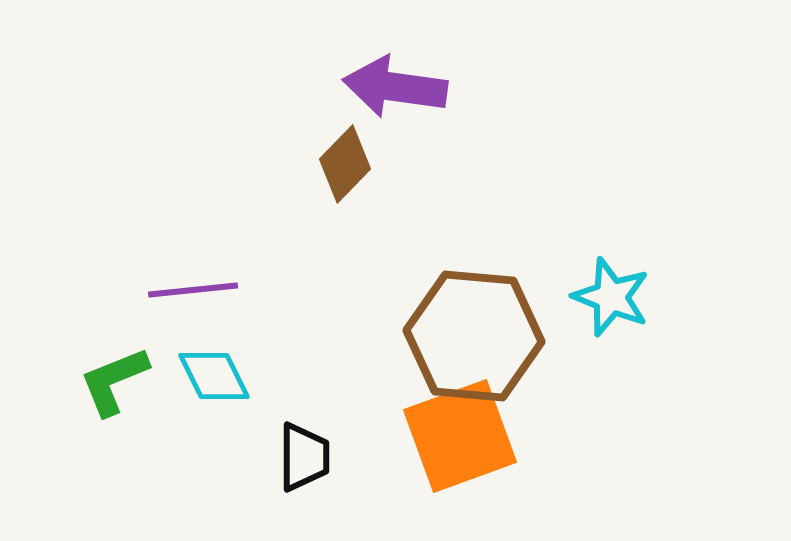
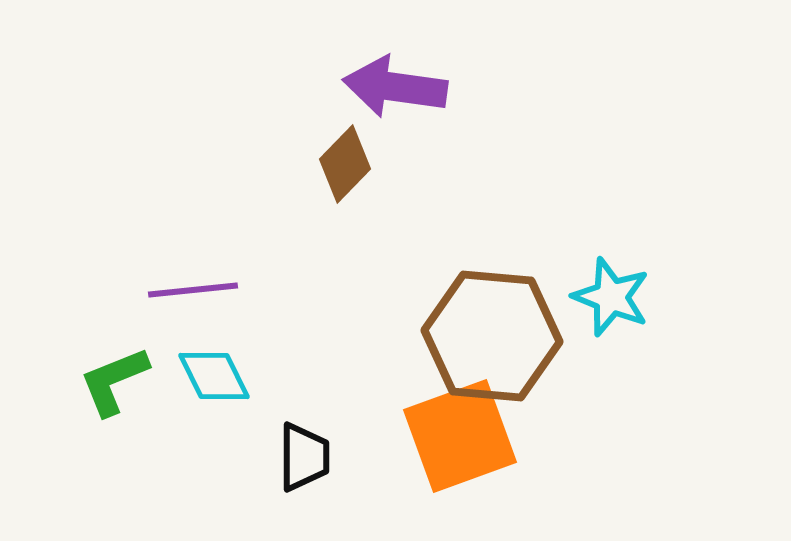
brown hexagon: moved 18 px right
